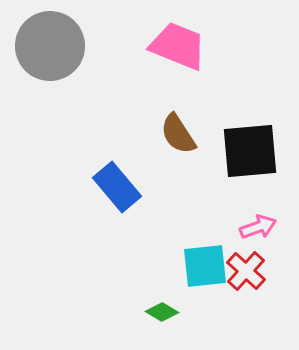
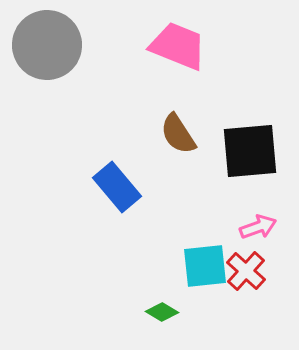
gray circle: moved 3 px left, 1 px up
